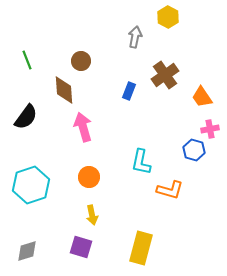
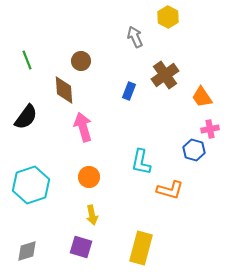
gray arrow: rotated 35 degrees counterclockwise
